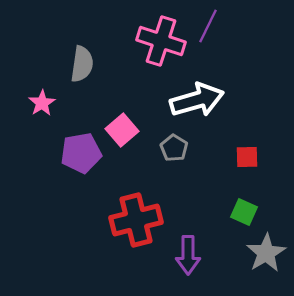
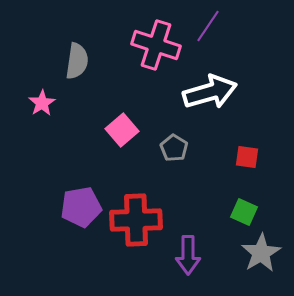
purple line: rotated 8 degrees clockwise
pink cross: moved 5 px left, 4 px down
gray semicircle: moved 5 px left, 3 px up
white arrow: moved 13 px right, 8 px up
purple pentagon: moved 54 px down
red square: rotated 10 degrees clockwise
red cross: rotated 12 degrees clockwise
gray star: moved 5 px left
